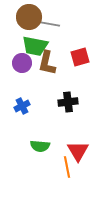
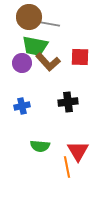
red square: rotated 18 degrees clockwise
brown L-shape: moved 1 px right, 1 px up; rotated 55 degrees counterclockwise
blue cross: rotated 14 degrees clockwise
